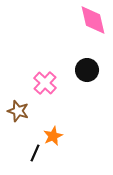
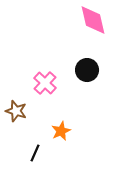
brown star: moved 2 px left
orange star: moved 8 px right, 5 px up
